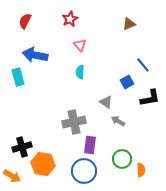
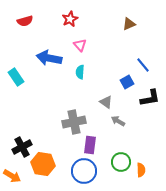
red semicircle: rotated 133 degrees counterclockwise
blue arrow: moved 14 px right, 3 px down
cyan rectangle: moved 2 px left; rotated 18 degrees counterclockwise
black cross: rotated 12 degrees counterclockwise
green circle: moved 1 px left, 3 px down
